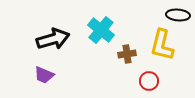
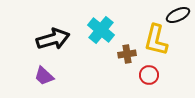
black ellipse: rotated 30 degrees counterclockwise
yellow L-shape: moved 6 px left, 5 px up
purple trapezoid: moved 1 px down; rotated 20 degrees clockwise
red circle: moved 6 px up
